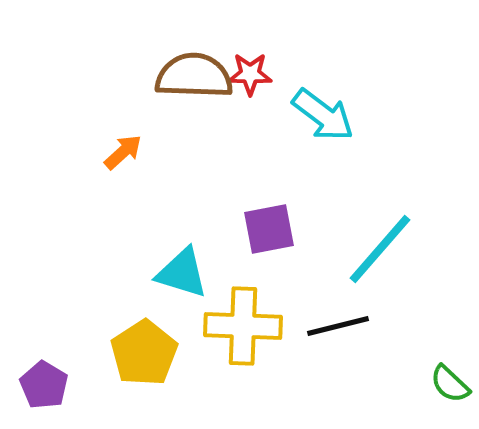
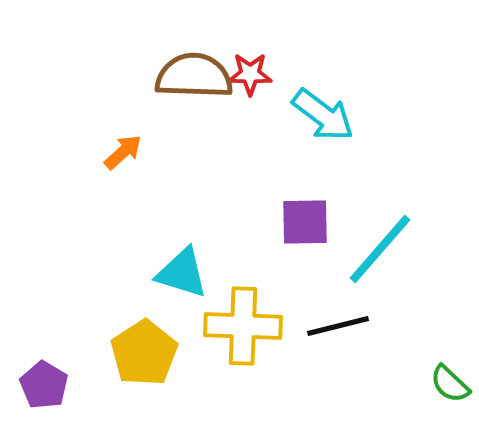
purple square: moved 36 px right, 7 px up; rotated 10 degrees clockwise
